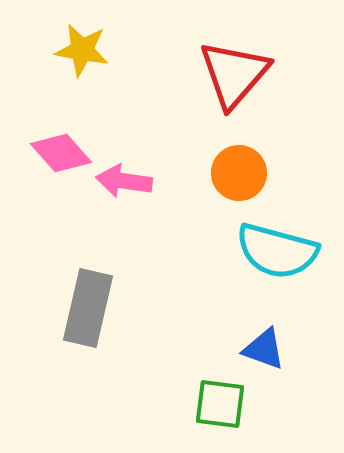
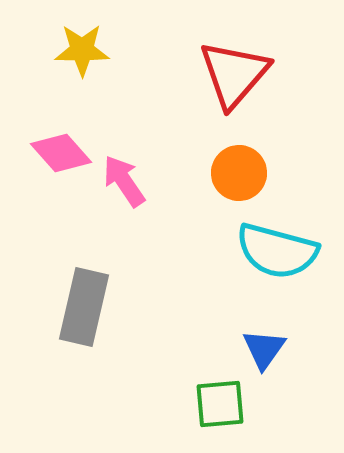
yellow star: rotated 10 degrees counterclockwise
pink arrow: rotated 48 degrees clockwise
gray rectangle: moved 4 px left, 1 px up
blue triangle: rotated 45 degrees clockwise
green square: rotated 12 degrees counterclockwise
